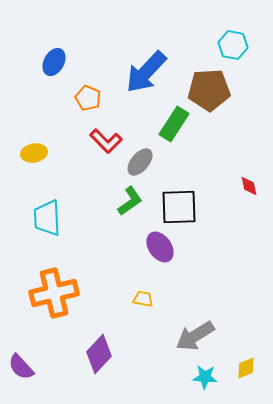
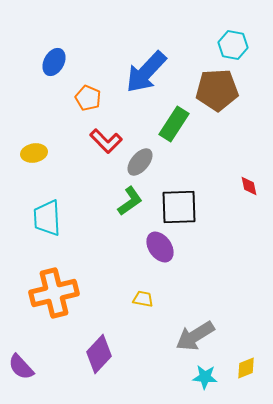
brown pentagon: moved 8 px right
